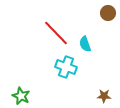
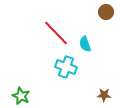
brown circle: moved 2 px left, 1 px up
brown star: moved 1 px up
